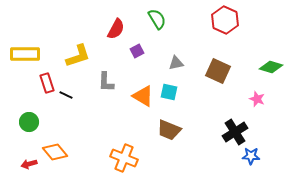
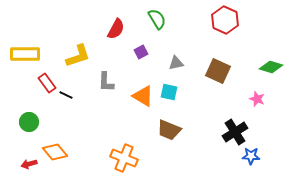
purple square: moved 4 px right, 1 px down
red rectangle: rotated 18 degrees counterclockwise
